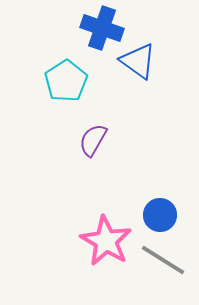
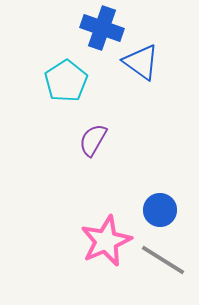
blue triangle: moved 3 px right, 1 px down
blue circle: moved 5 px up
pink star: rotated 18 degrees clockwise
